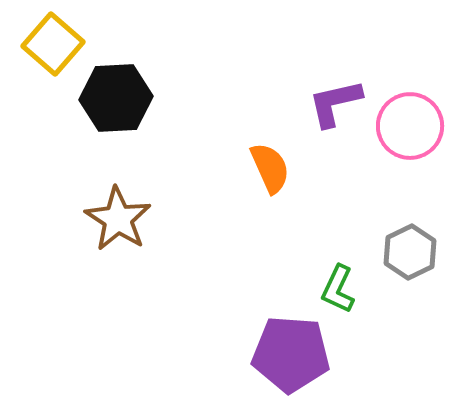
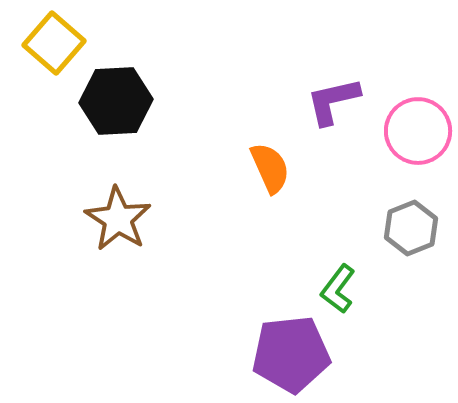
yellow square: moved 1 px right, 1 px up
black hexagon: moved 3 px down
purple L-shape: moved 2 px left, 2 px up
pink circle: moved 8 px right, 5 px down
gray hexagon: moved 1 px right, 24 px up; rotated 4 degrees clockwise
green L-shape: rotated 12 degrees clockwise
purple pentagon: rotated 10 degrees counterclockwise
